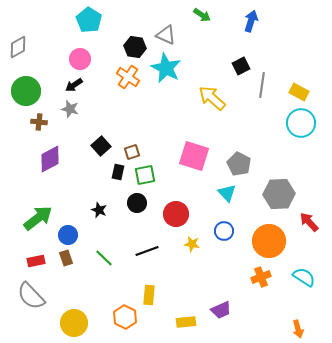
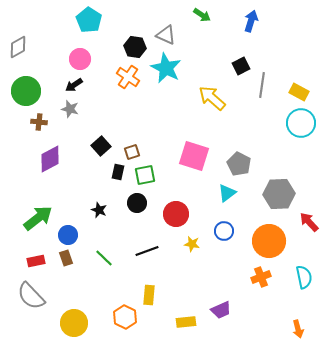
cyan triangle at (227, 193): rotated 36 degrees clockwise
cyan semicircle at (304, 277): rotated 45 degrees clockwise
